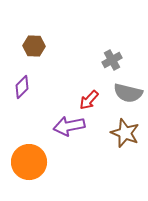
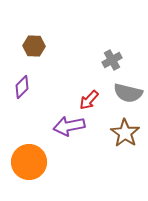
brown star: rotated 12 degrees clockwise
